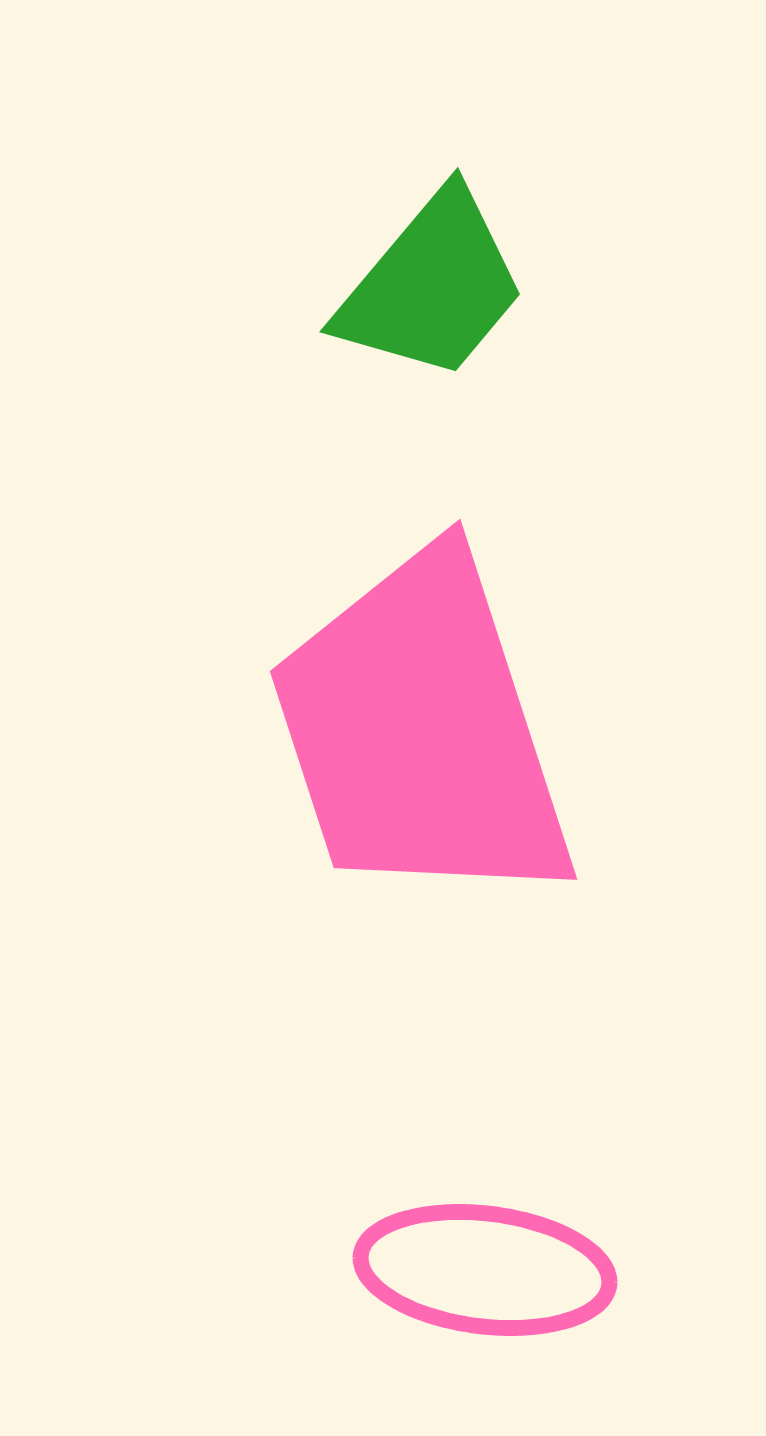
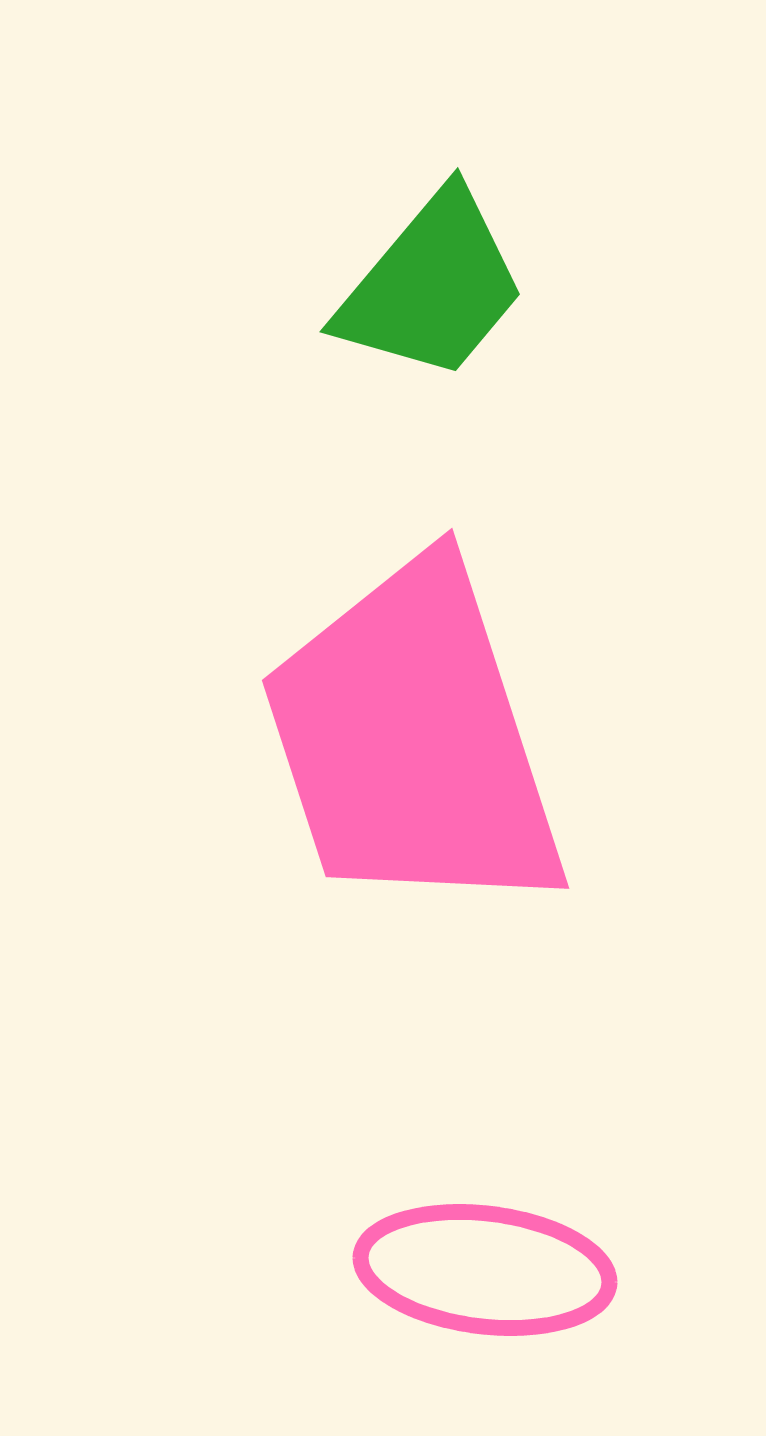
pink trapezoid: moved 8 px left, 9 px down
